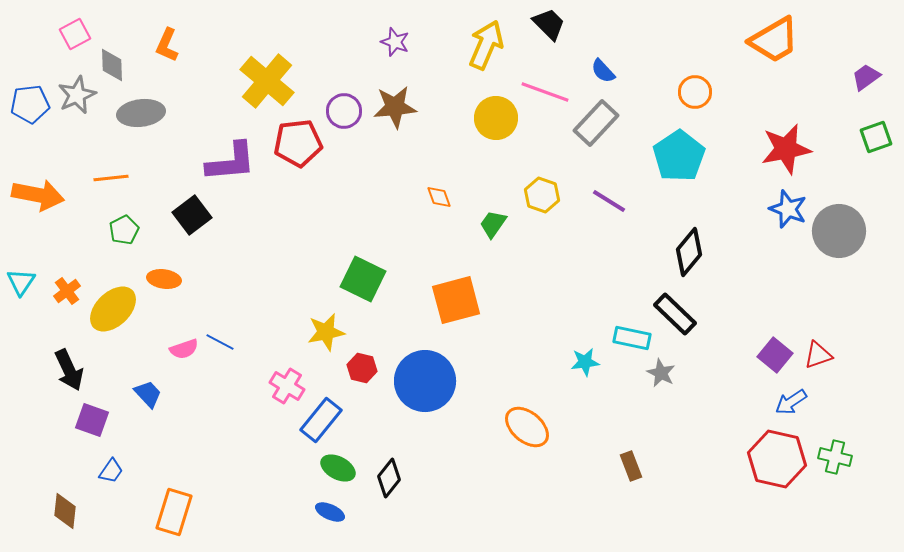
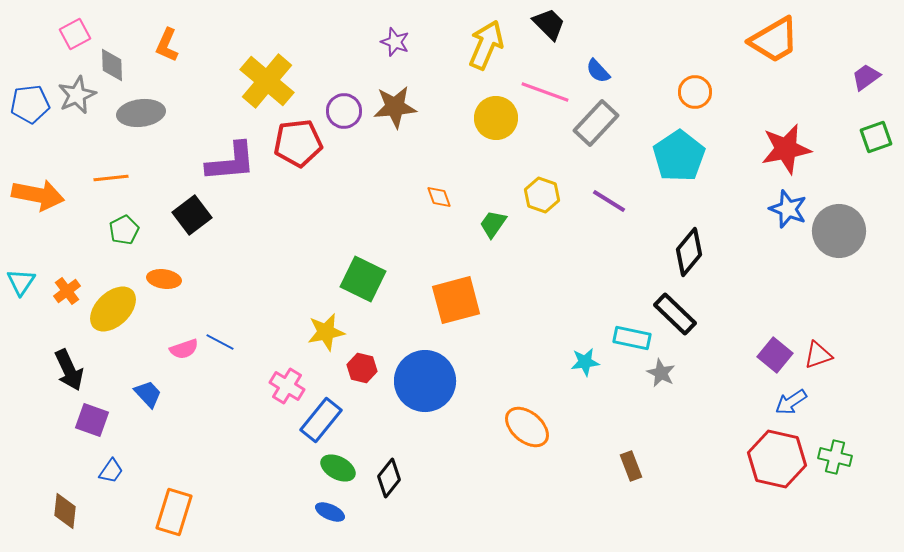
blue semicircle at (603, 71): moved 5 px left
